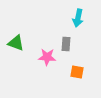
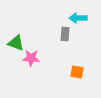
cyan arrow: rotated 78 degrees clockwise
gray rectangle: moved 1 px left, 10 px up
pink star: moved 16 px left, 1 px down
